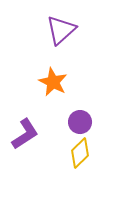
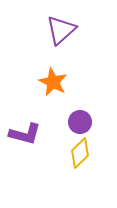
purple L-shape: rotated 48 degrees clockwise
